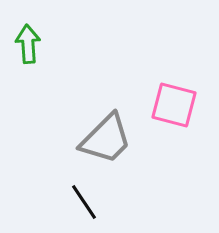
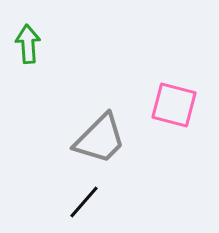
gray trapezoid: moved 6 px left
black line: rotated 75 degrees clockwise
